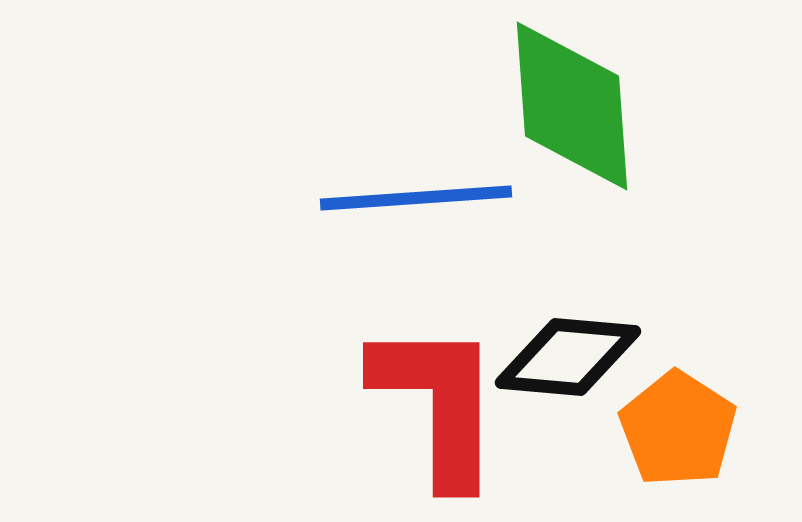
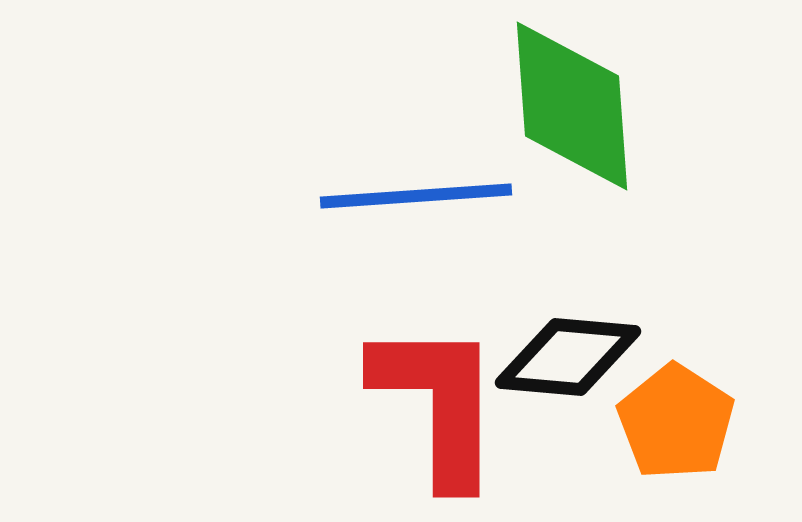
blue line: moved 2 px up
orange pentagon: moved 2 px left, 7 px up
